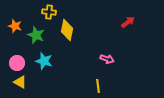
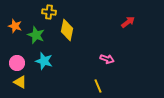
yellow line: rotated 16 degrees counterclockwise
